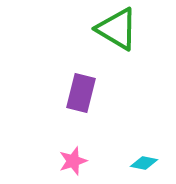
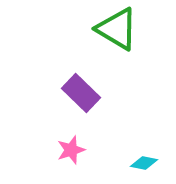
purple rectangle: rotated 60 degrees counterclockwise
pink star: moved 2 px left, 11 px up
